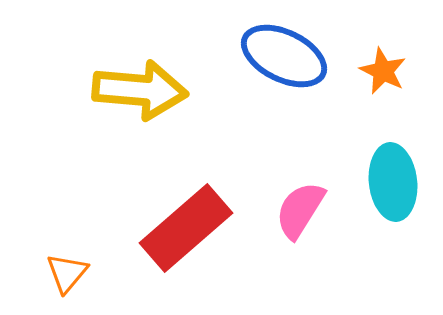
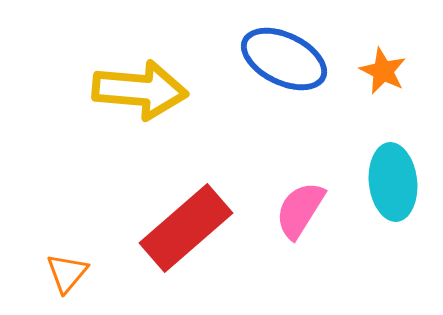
blue ellipse: moved 3 px down
